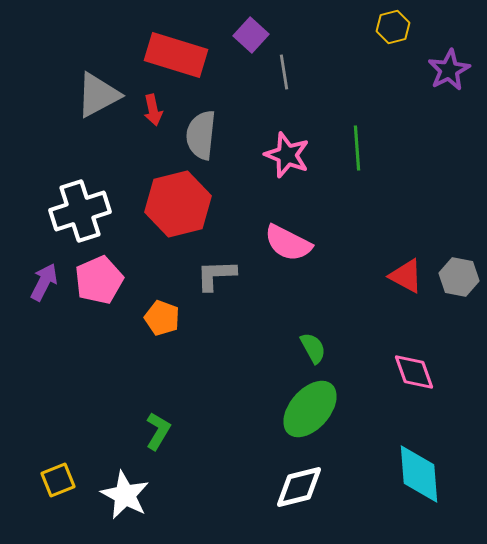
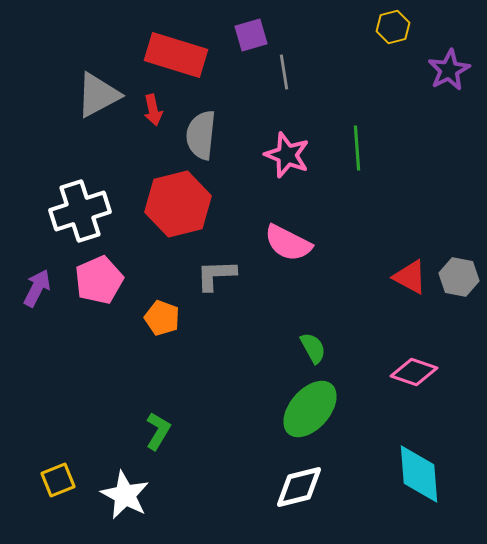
purple square: rotated 32 degrees clockwise
red triangle: moved 4 px right, 1 px down
purple arrow: moved 7 px left, 6 px down
pink diamond: rotated 51 degrees counterclockwise
